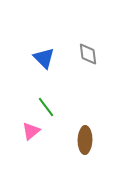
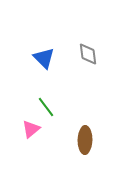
pink triangle: moved 2 px up
